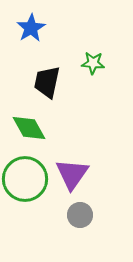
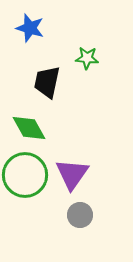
blue star: moved 1 px left; rotated 24 degrees counterclockwise
green star: moved 6 px left, 5 px up
green circle: moved 4 px up
